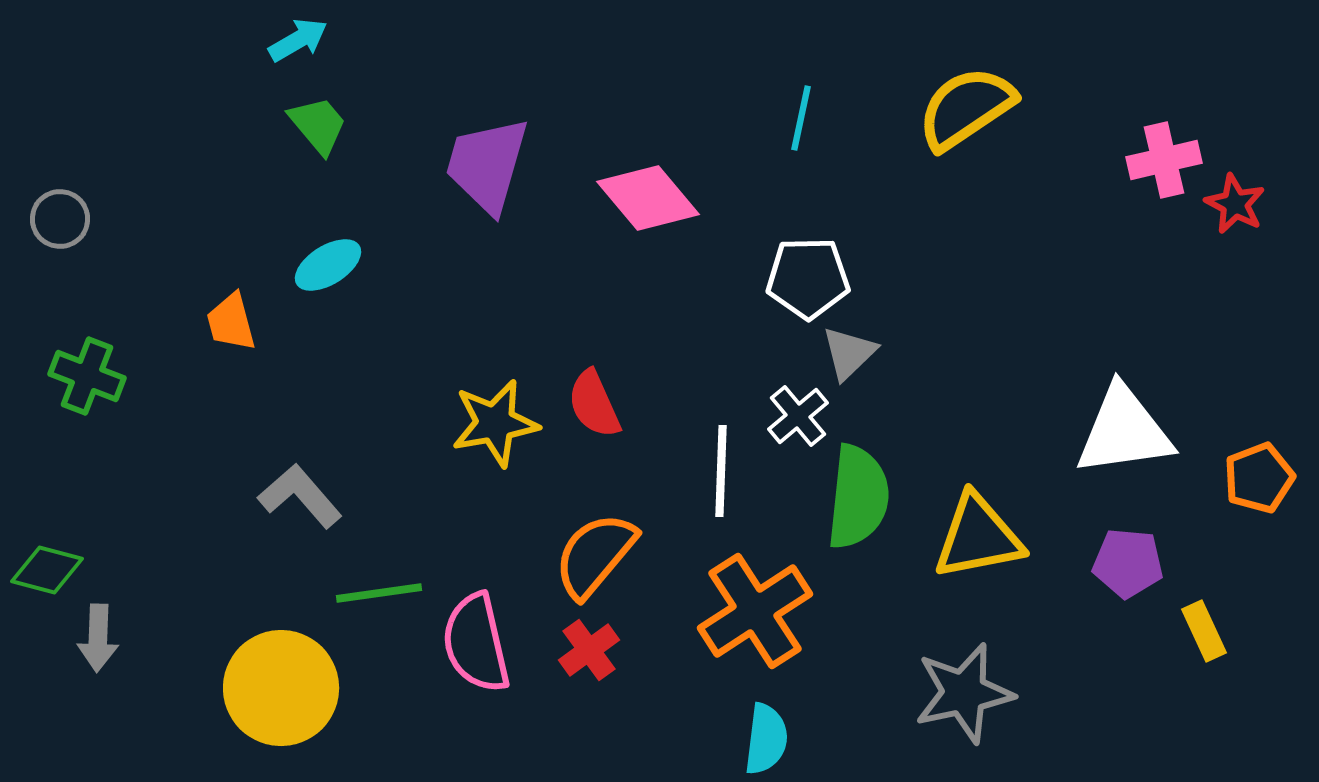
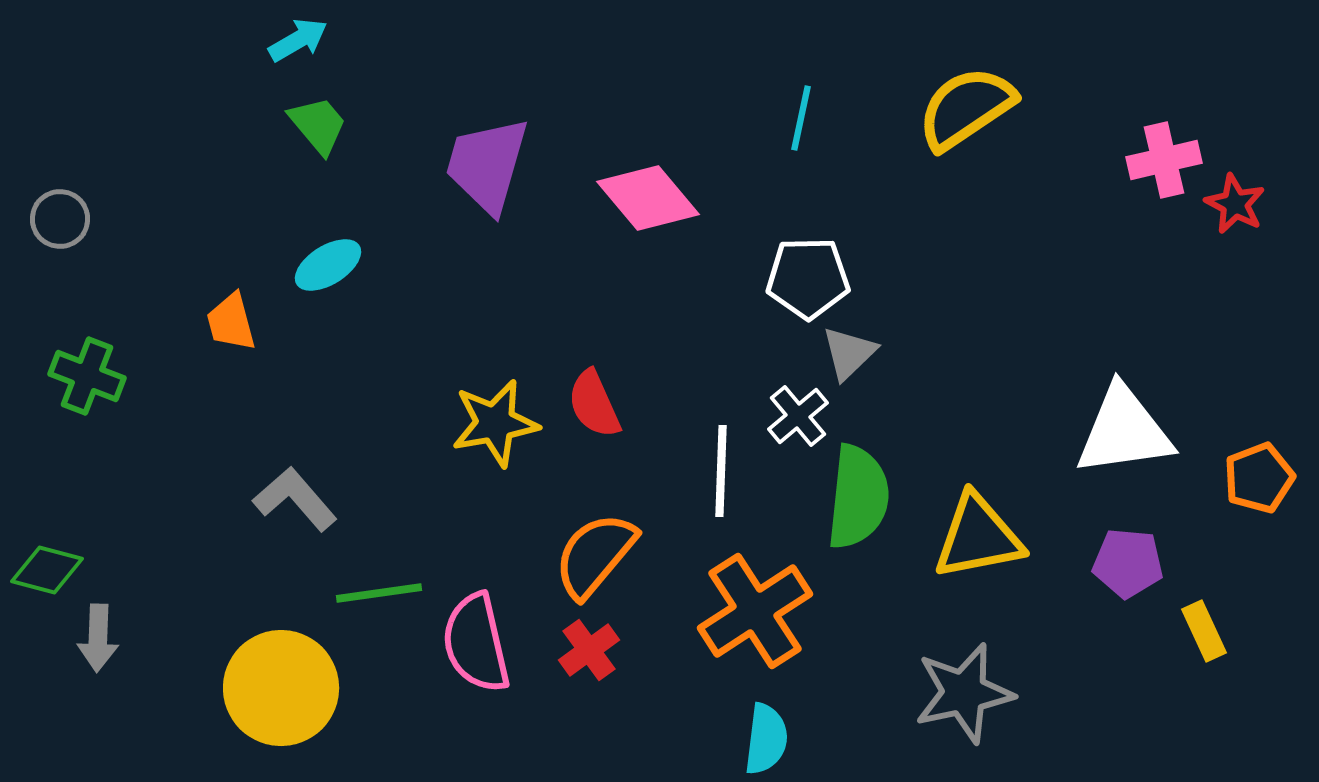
gray L-shape: moved 5 px left, 3 px down
